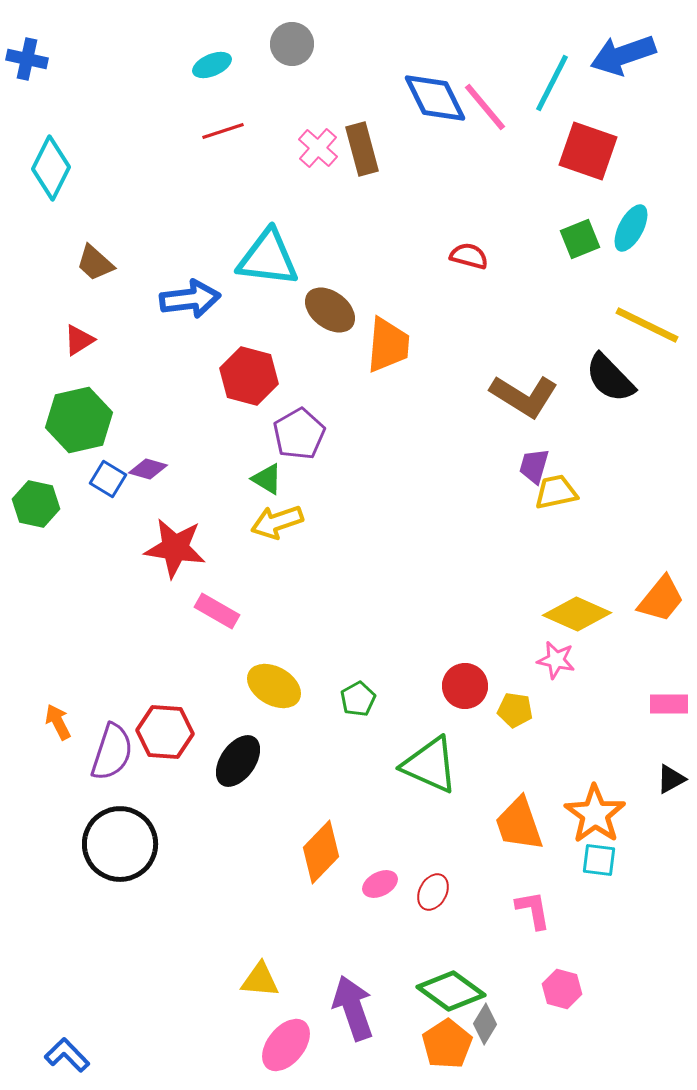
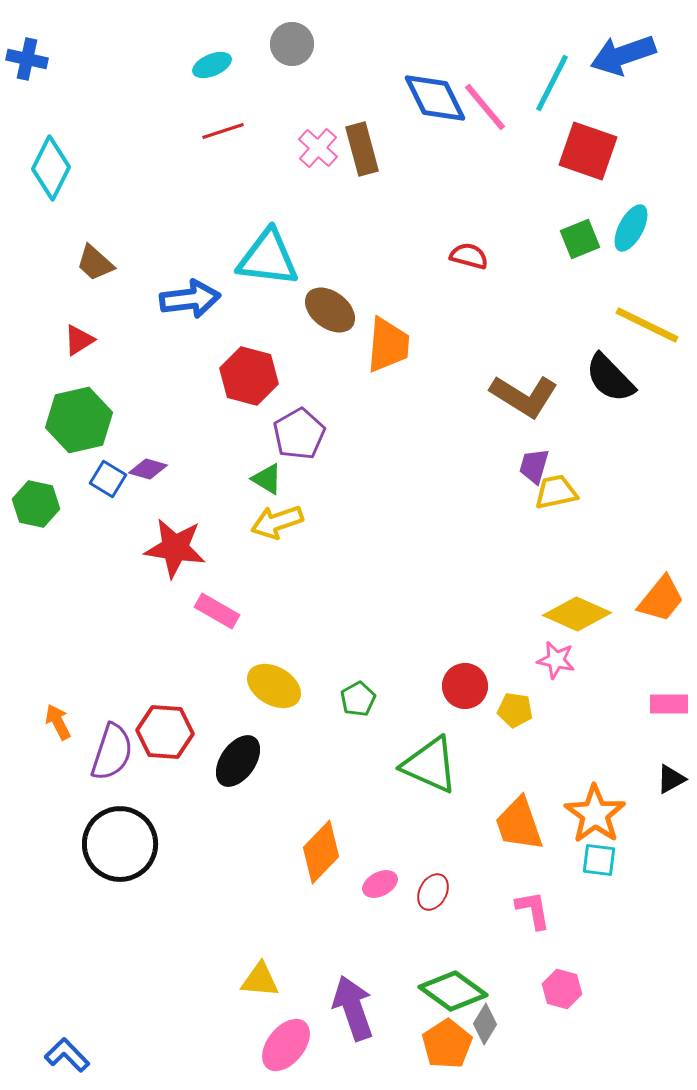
green diamond at (451, 991): moved 2 px right
